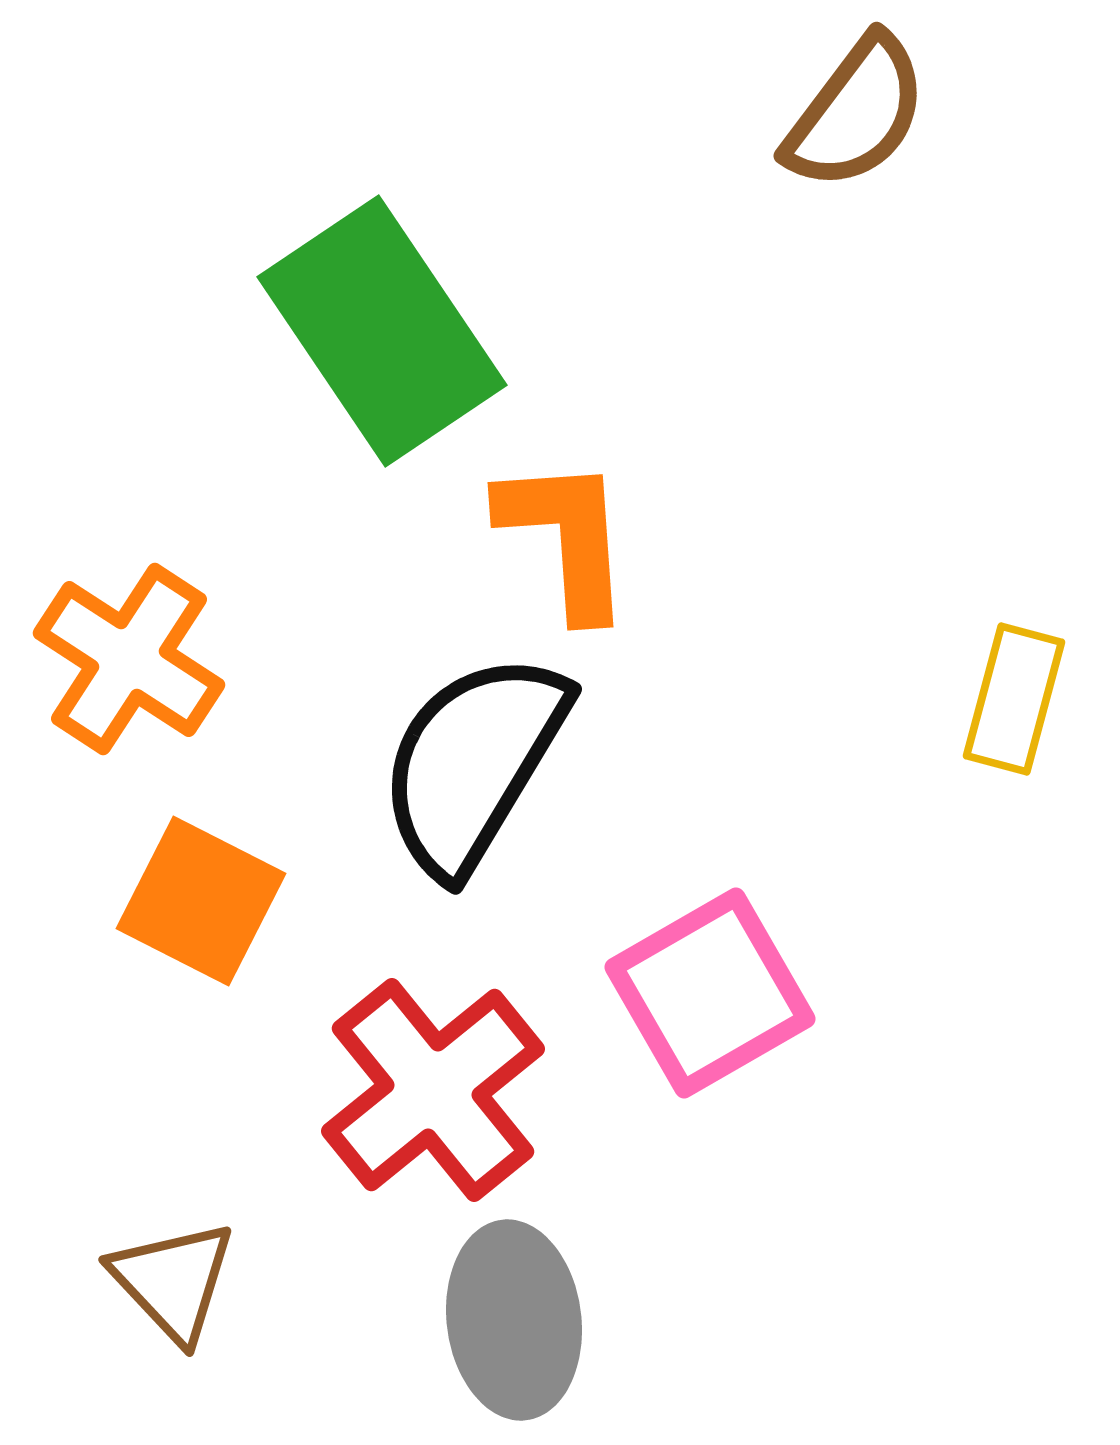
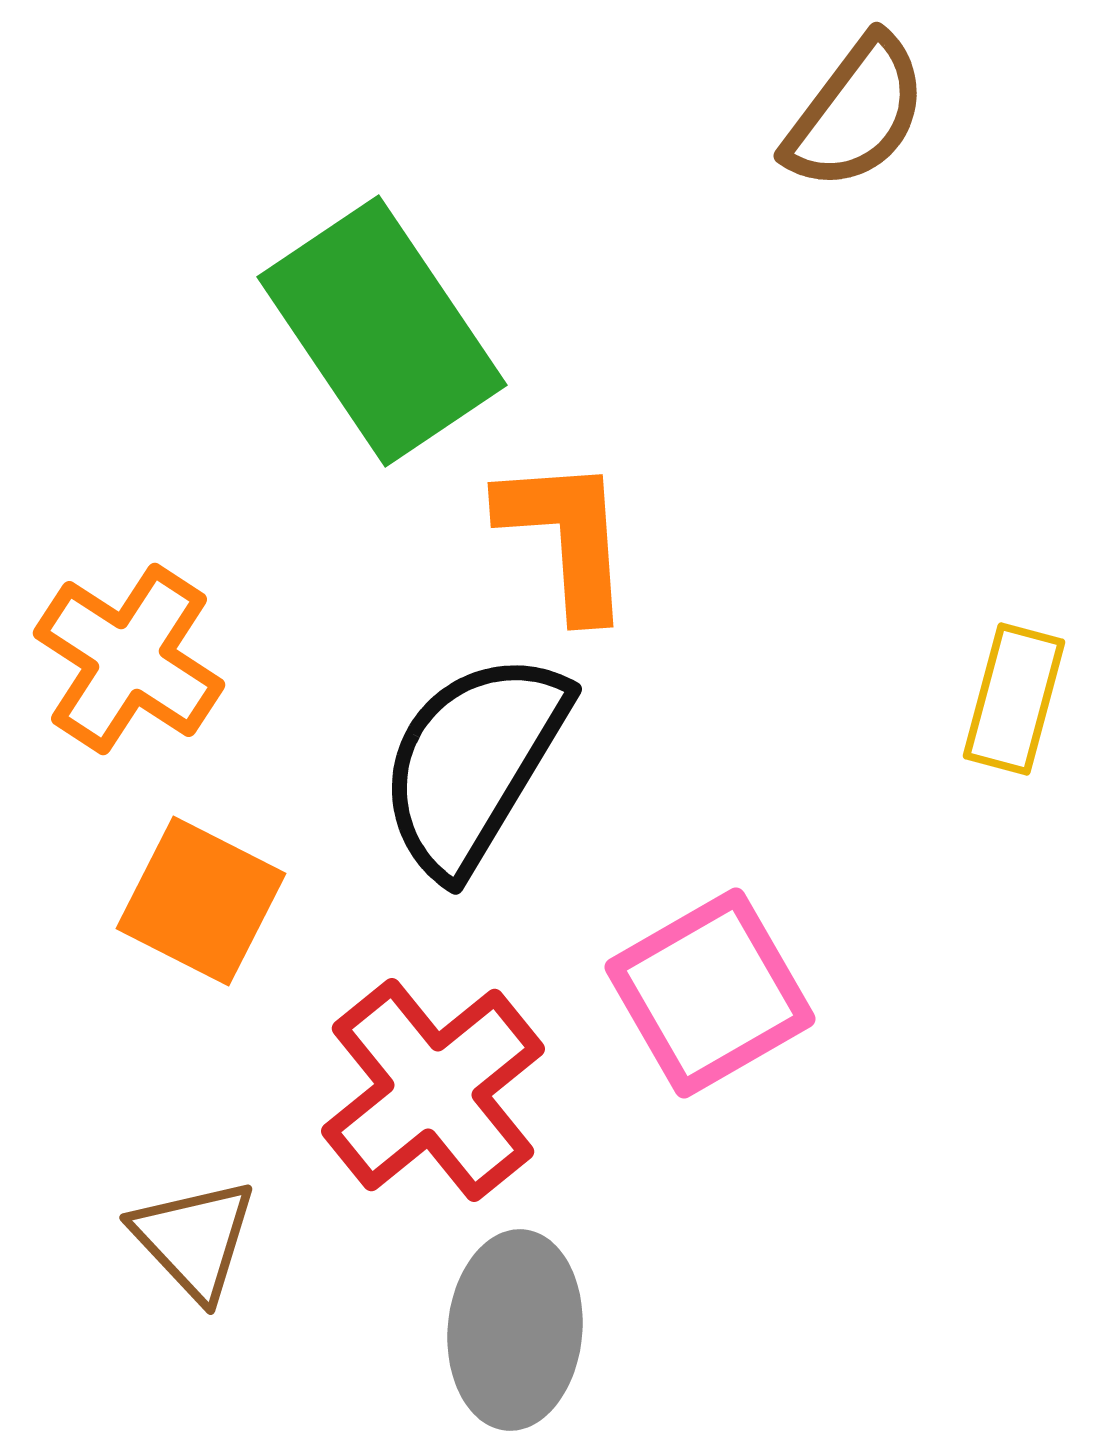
brown triangle: moved 21 px right, 42 px up
gray ellipse: moved 1 px right, 10 px down; rotated 12 degrees clockwise
